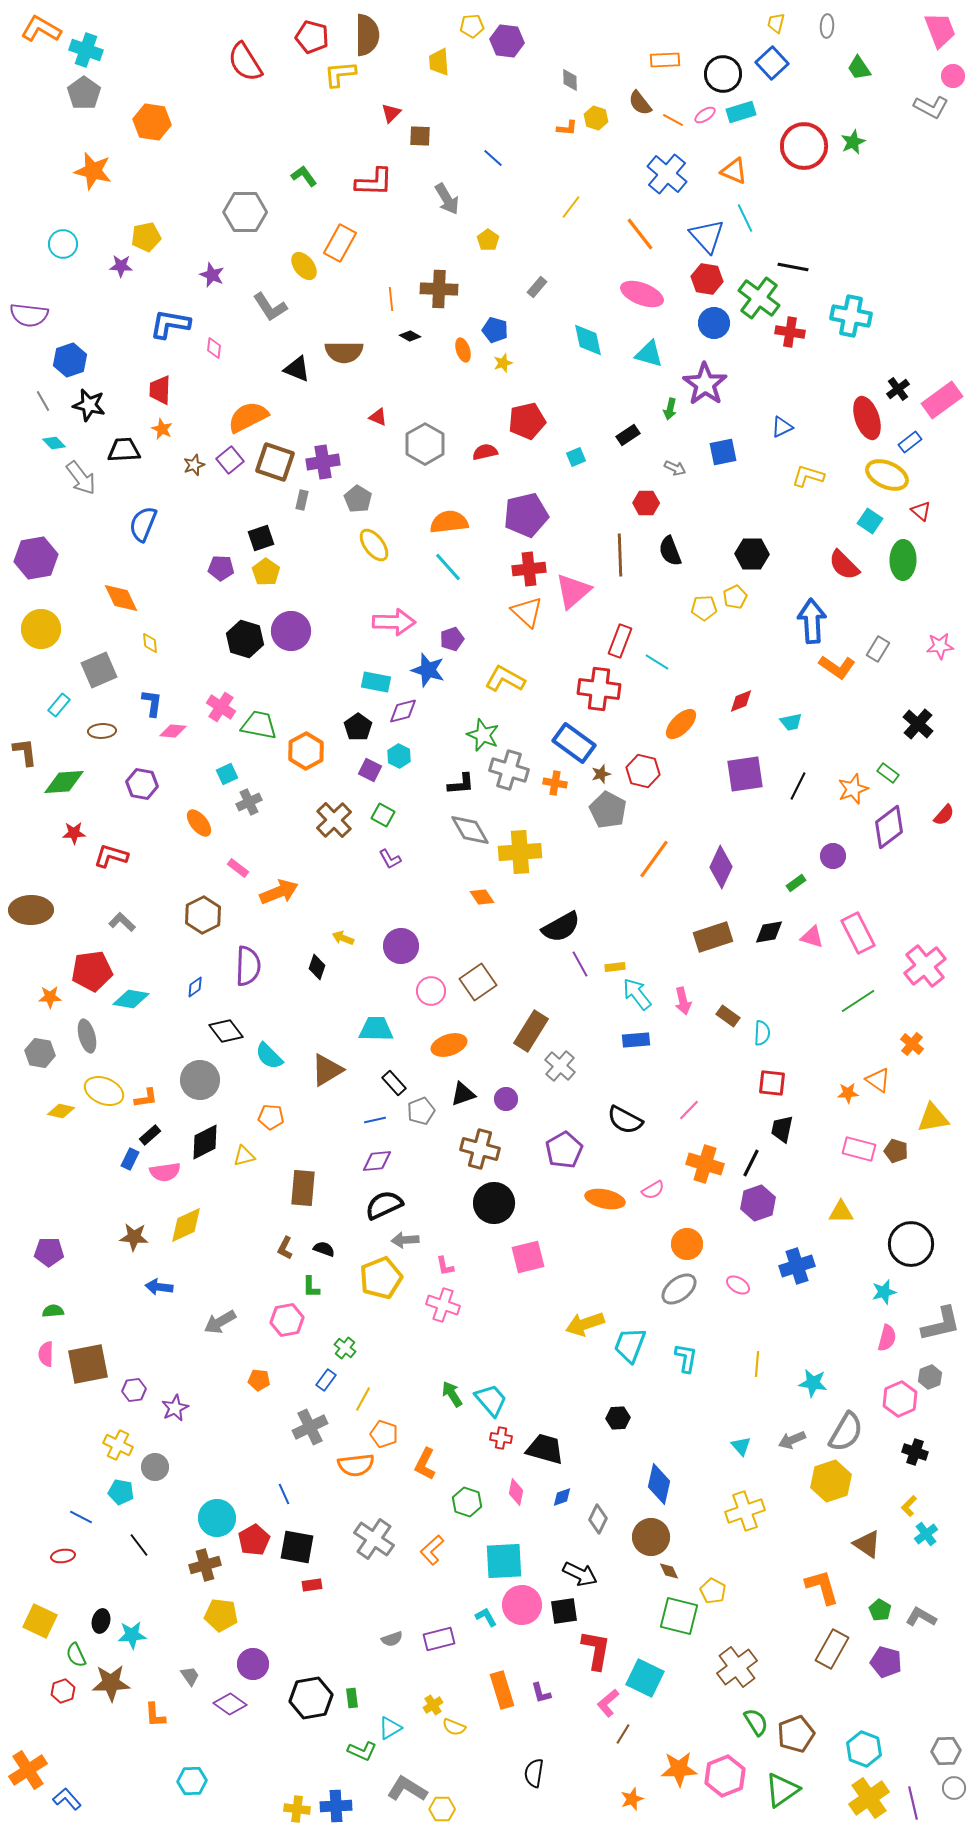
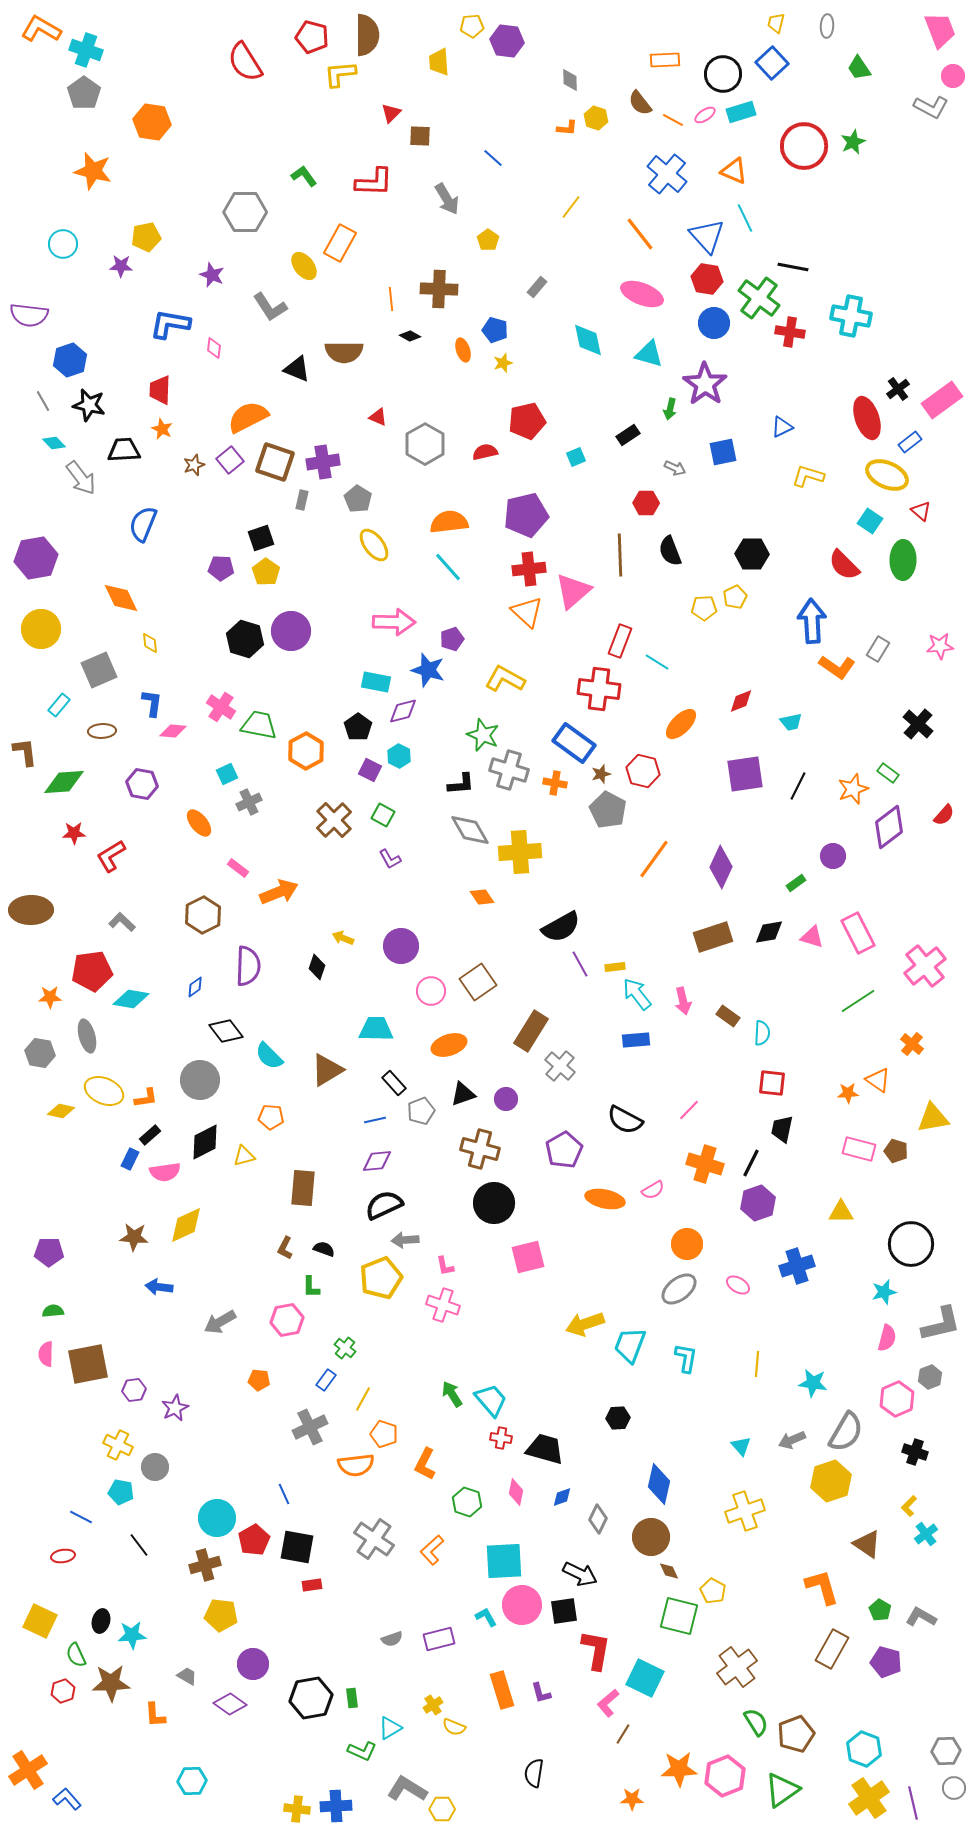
red L-shape at (111, 856): rotated 48 degrees counterclockwise
pink hexagon at (900, 1399): moved 3 px left
gray trapezoid at (190, 1676): moved 3 px left; rotated 25 degrees counterclockwise
orange star at (632, 1799): rotated 20 degrees clockwise
